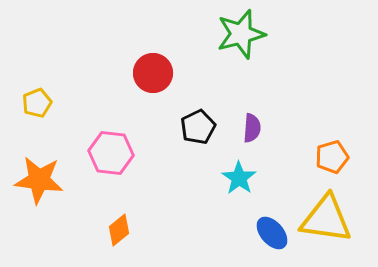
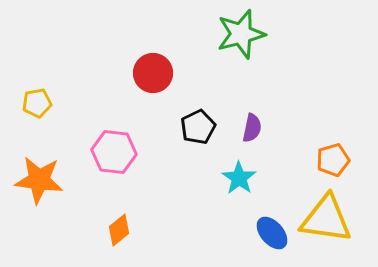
yellow pentagon: rotated 12 degrees clockwise
purple semicircle: rotated 8 degrees clockwise
pink hexagon: moved 3 px right, 1 px up
orange pentagon: moved 1 px right, 3 px down
